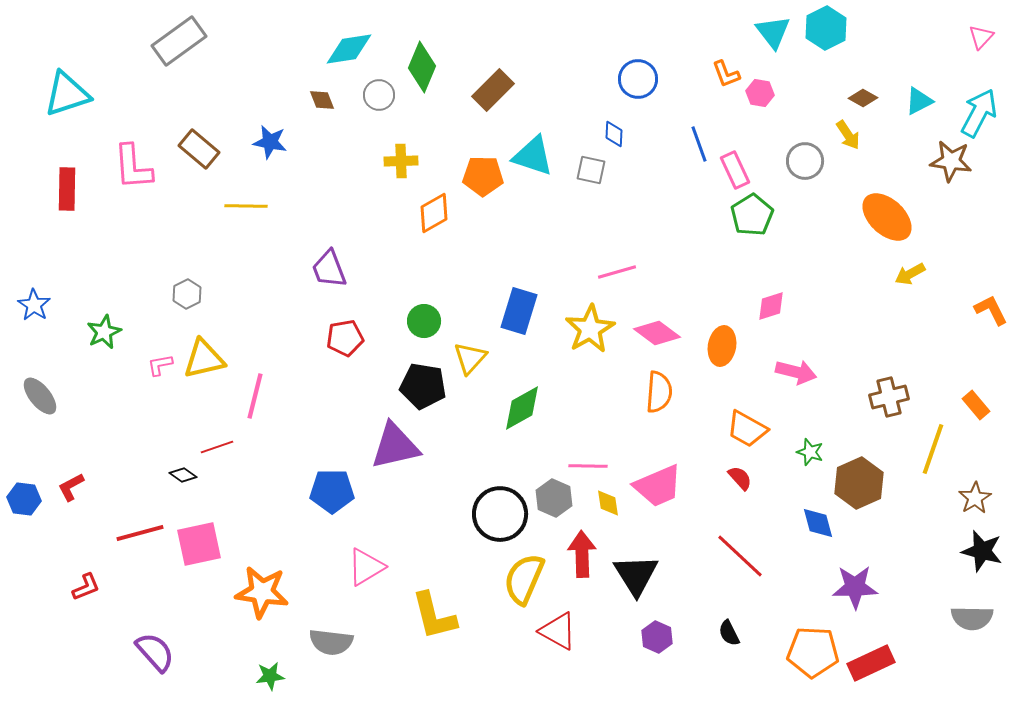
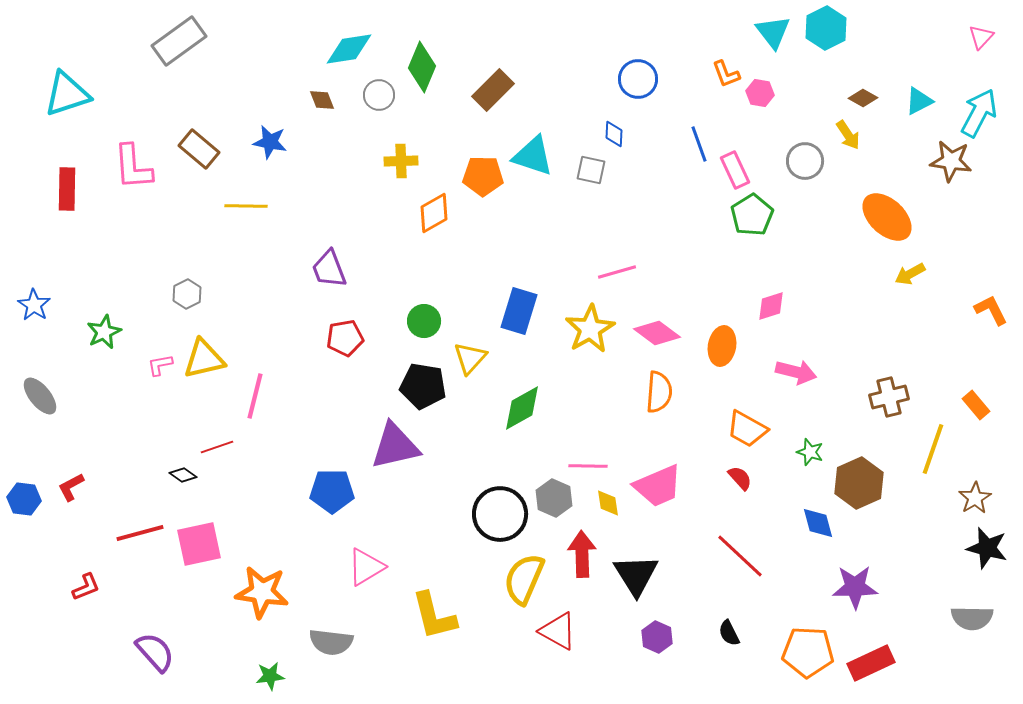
black star at (982, 551): moved 5 px right, 3 px up
orange pentagon at (813, 652): moved 5 px left
